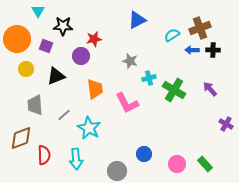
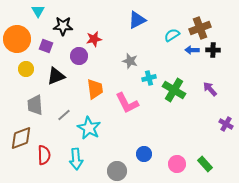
purple circle: moved 2 px left
